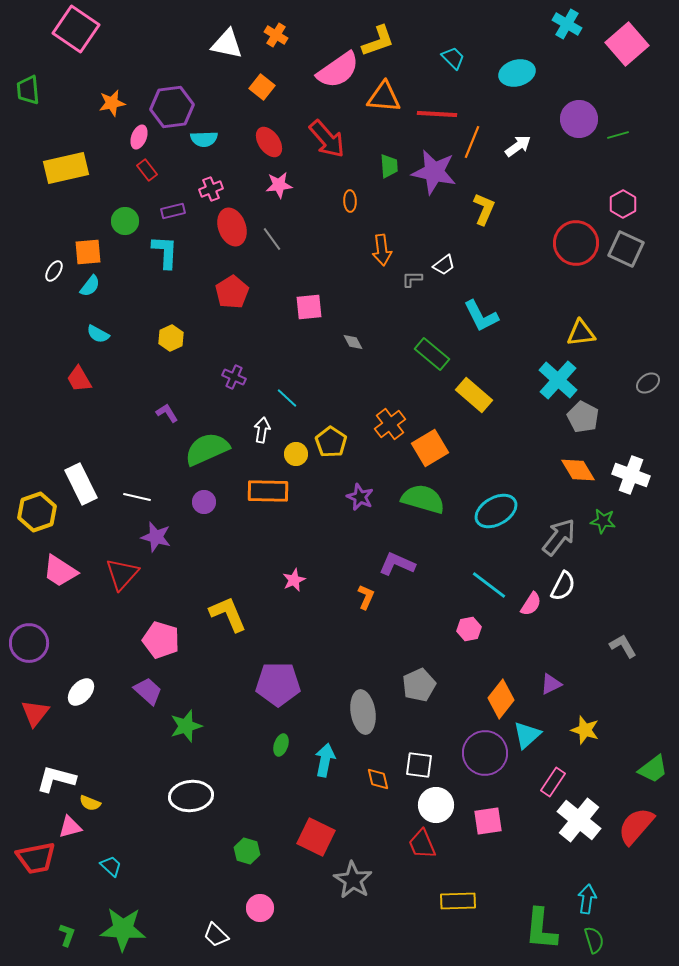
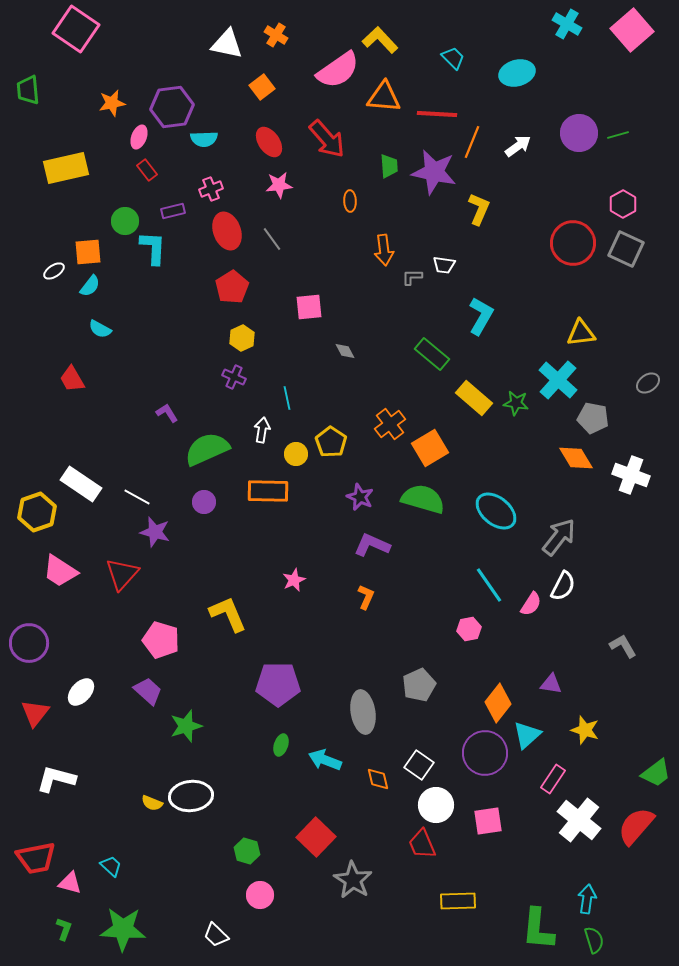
yellow L-shape at (378, 41): moved 2 px right, 1 px up; rotated 114 degrees counterclockwise
pink square at (627, 44): moved 5 px right, 14 px up
orange square at (262, 87): rotated 15 degrees clockwise
purple circle at (579, 119): moved 14 px down
yellow L-shape at (484, 209): moved 5 px left
red ellipse at (232, 227): moved 5 px left, 4 px down
red circle at (576, 243): moved 3 px left
orange arrow at (382, 250): moved 2 px right
cyan L-shape at (165, 252): moved 12 px left, 4 px up
white trapezoid at (444, 265): rotated 45 degrees clockwise
white ellipse at (54, 271): rotated 25 degrees clockwise
gray L-shape at (412, 279): moved 2 px up
red pentagon at (232, 292): moved 5 px up
cyan L-shape at (481, 316): rotated 123 degrees counterclockwise
cyan semicircle at (98, 334): moved 2 px right, 5 px up
yellow hexagon at (171, 338): moved 71 px right
gray diamond at (353, 342): moved 8 px left, 9 px down
red trapezoid at (79, 379): moved 7 px left
yellow rectangle at (474, 395): moved 3 px down
cyan line at (287, 398): rotated 35 degrees clockwise
gray pentagon at (583, 417): moved 10 px right, 1 px down; rotated 16 degrees counterclockwise
orange diamond at (578, 470): moved 2 px left, 12 px up
white rectangle at (81, 484): rotated 30 degrees counterclockwise
white line at (137, 497): rotated 16 degrees clockwise
cyan ellipse at (496, 511): rotated 69 degrees clockwise
green star at (603, 521): moved 87 px left, 118 px up
purple star at (156, 537): moved 1 px left, 5 px up
purple L-shape at (397, 564): moved 25 px left, 19 px up
cyan line at (489, 585): rotated 18 degrees clockwise
purple triangle at (551, 684): rotated 35 degrees clockwise
orange diamond at (501, 699): moved 3 px left, 4 px down
cyan arrow at (325, 760): rotated 80 degrees counterclockwise
white square at (419, 765): rotated 28 degrees clockwise
green trapezoid at (653, 769): moved 3 px right, 4 px down
pink rectangle at (553, 782): moved 3 px up
yellow semicircle at (90, 803): moved 62 px right
pink triangle at (70, 827): moved 56 px down; rotated 30 degrees clockwise
red square at (316, 837): rotated 18 degrees clockwise
pink circle at (260, 908): moved 13 px up
green L-shape at (541, 929): moved 3 px left
green L-shape at (67, 935): moved 3 px left, 6 px up
